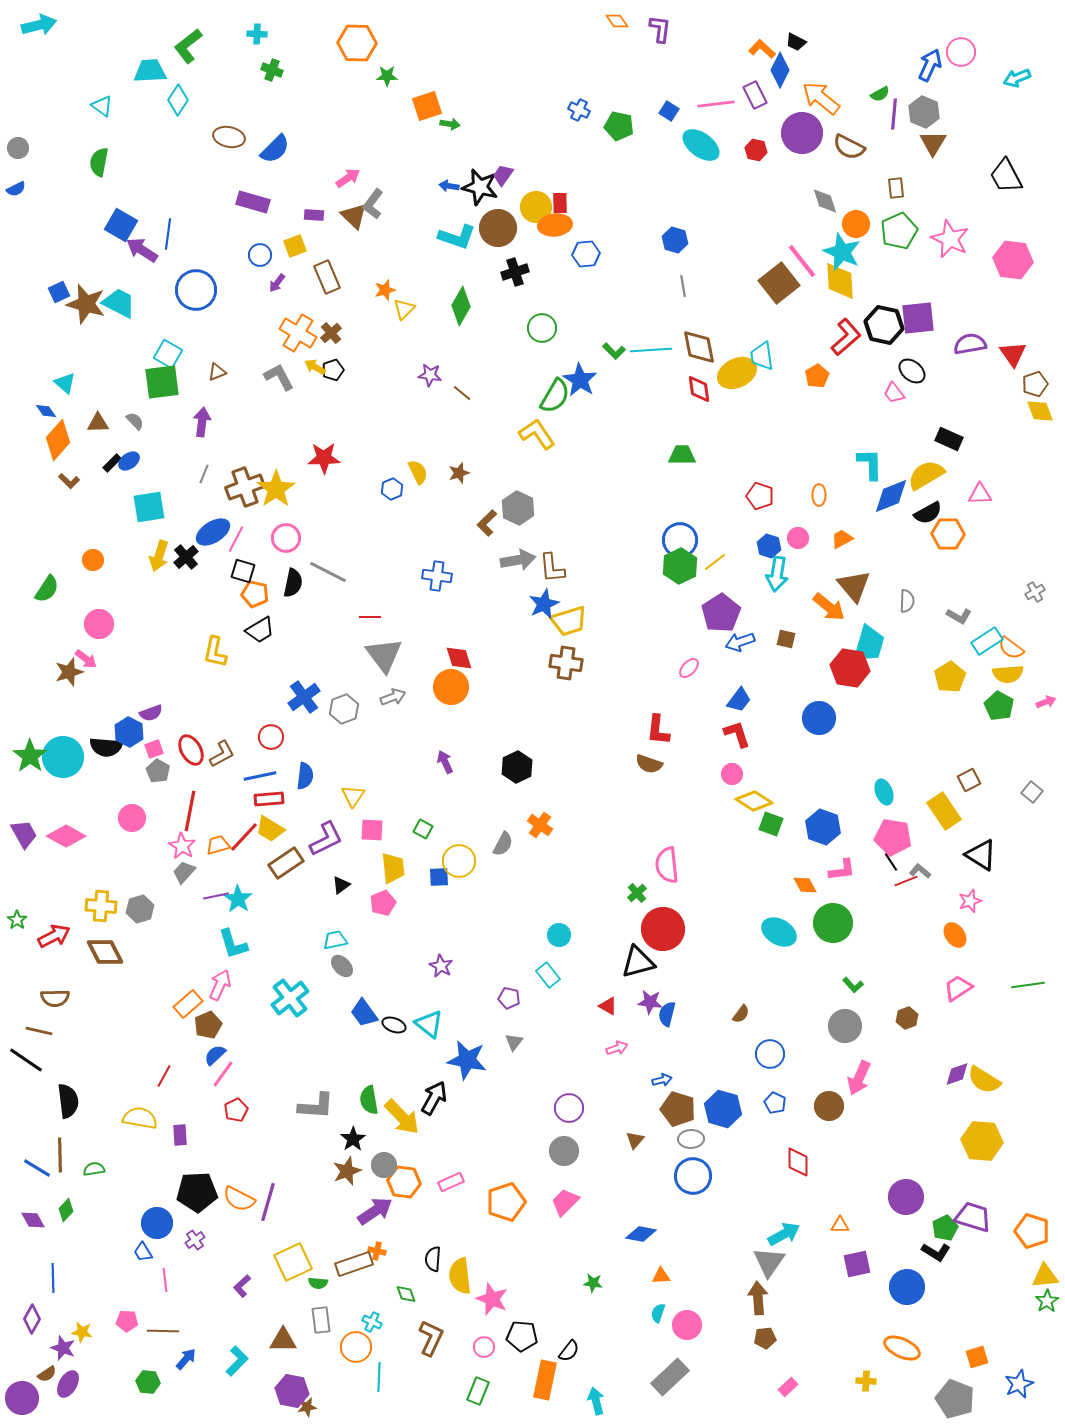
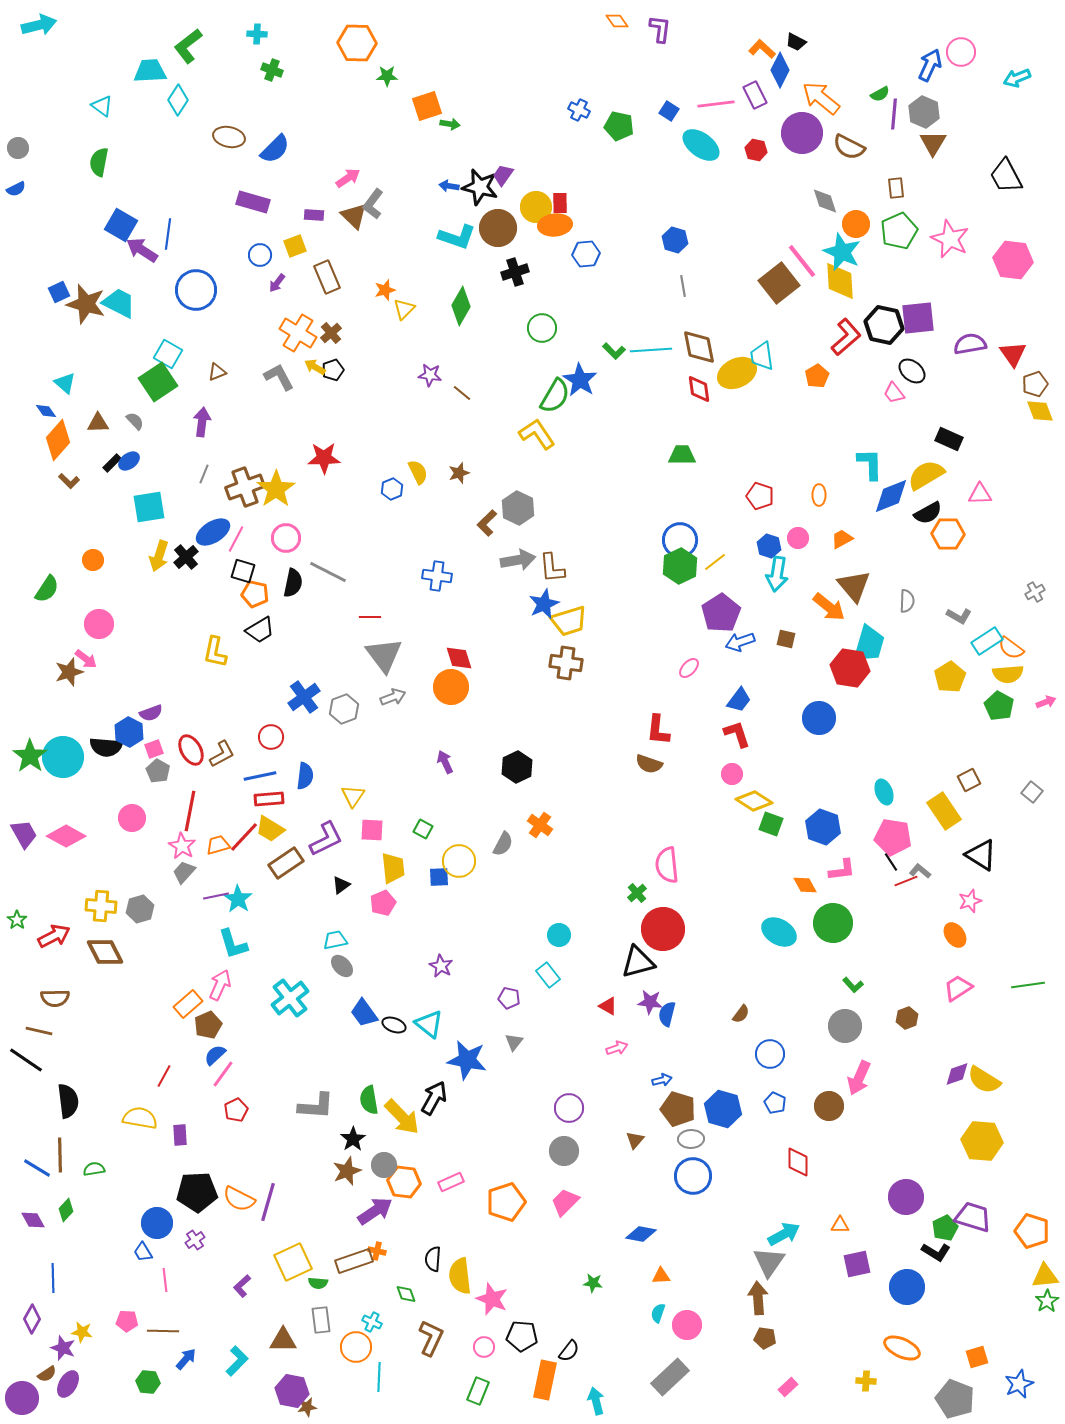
green square at (162, 382): moved 4 px left; rotated 27 degrees counterclockwise
brown rectangle at (354, 1264): moved 3 px up
brown pentagon at (765, 1338): rotated 15 degrees clockwise
